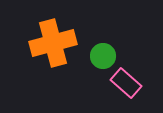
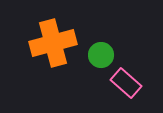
green circle: moved 2 px left, 1 px up
